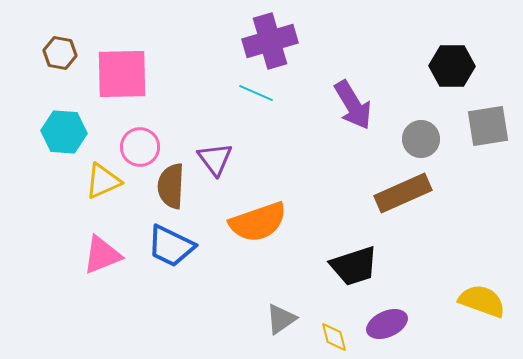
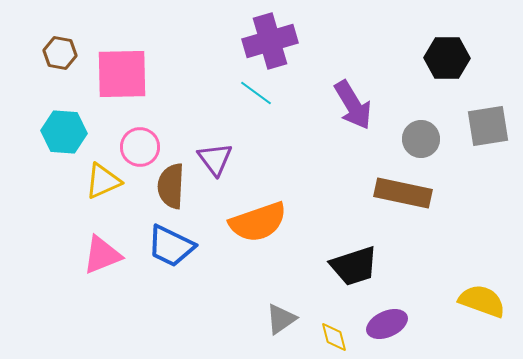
black hexagon: moved 5 px left, 8 px up
cyan line: rotated 12 degrees clockwise
brown rectangle: rotated 36 degrees clockwise
